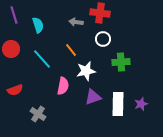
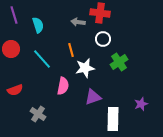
gray arrow: moved 2 px right
orange line: rotated 24 degrees clockwise
green cross: moved 2 px left; rotated 30 degrees counterclockwise
white star: moved 1 px left, 3 px up
white rectangle: moved 5 px left, 15 px down
